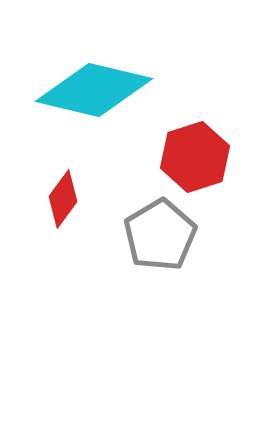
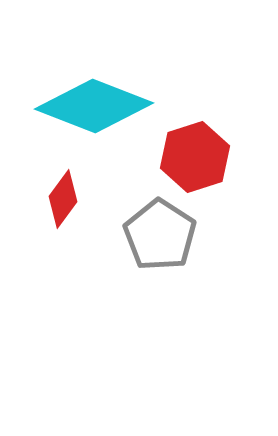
cyan diamond: moved 16 px down; rotated 8 degrees clockwise
gray pentagon: rotated 8 degrees counterclockwise
